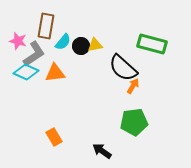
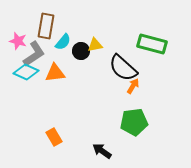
black circle: moved 5 px down
